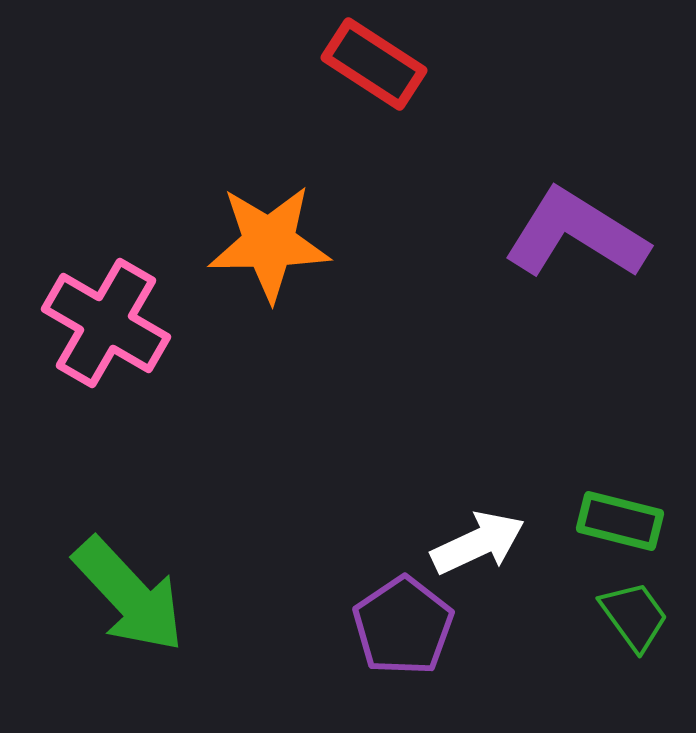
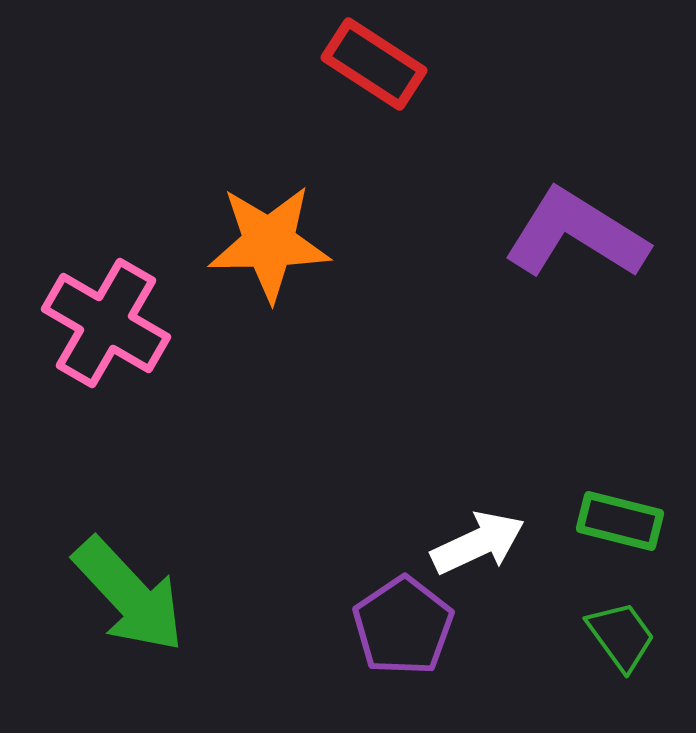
green trapezoid: moved 13 px left, 20 px down
